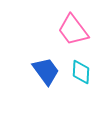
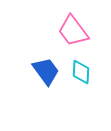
pink trapezoid: moved 1 px down
